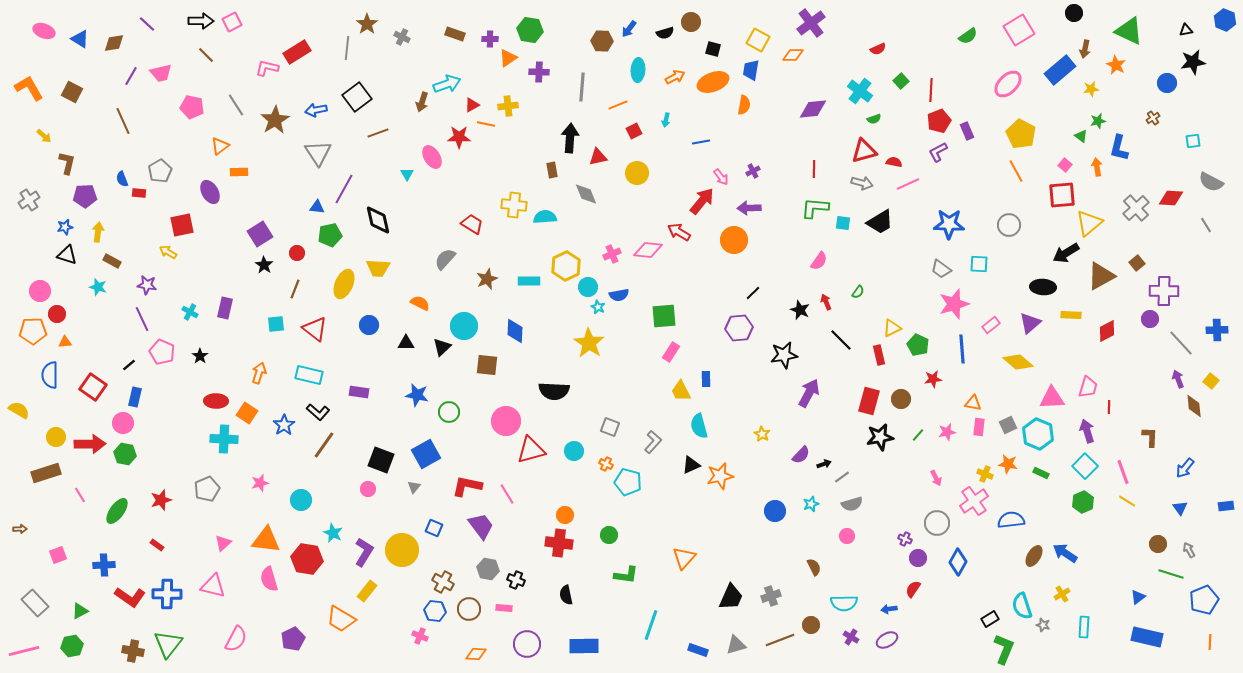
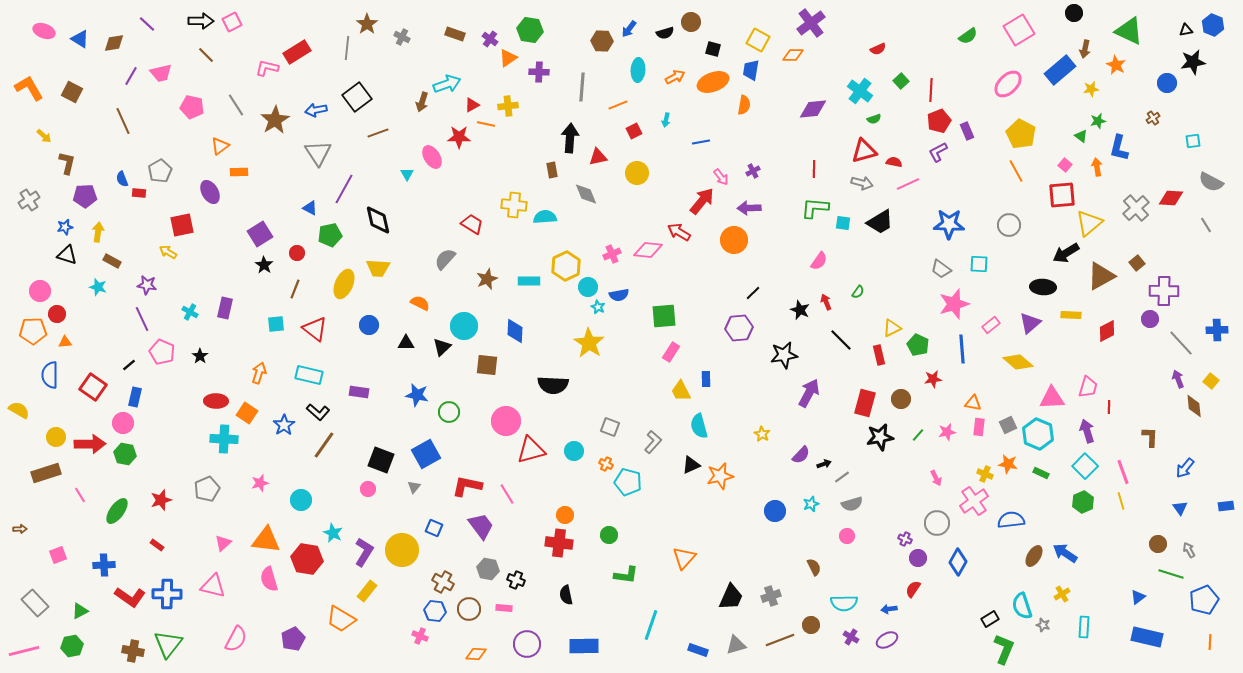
blue hexagon at (1225, 20): moved 12 px left, 5 px down
purple cross at (490, 39): rotated 35 degrees clockwise
blue triangle at (317, 207): moved 7 px left, 1 px down; rotated 21 degrees clockwise
black semicircle at (554, 391): moved 1 px left, 6 px up
red rectangle at (869, 401): moved 4 px left, 2 px down
yellow line at (1127, 501): moved 6 px left; rotated 42 degrees clockwise
